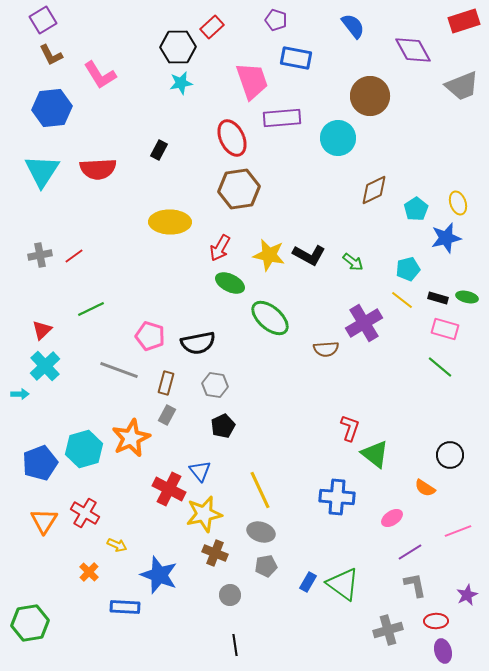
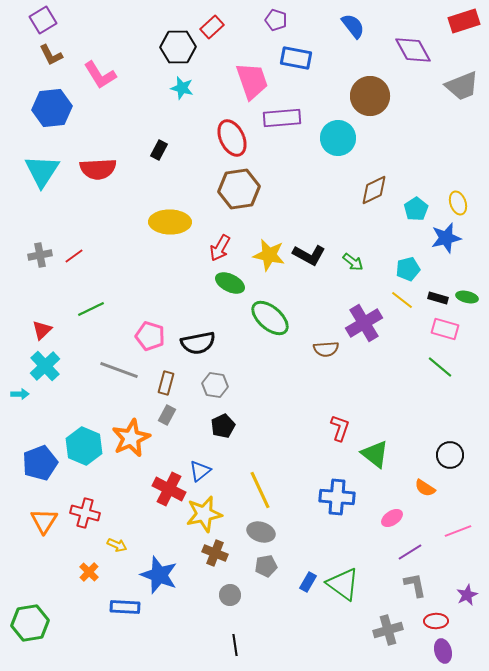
cyan star at (181, 83): moved 1 px right, 5 px down; rotated 25 degrees clockwise
red L-shape at (350, 428): moved 10 px left
cyan hexagon at (84, 449): moved 3 px up; rotated 21 degrees counterclockwise
blue triangle at (200, 471): rotated 30 degrees clockwise
red cross at (85, 513): rotated 16 degrees counterclockwise
